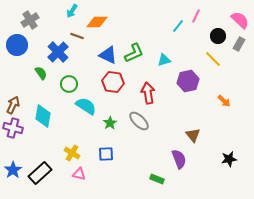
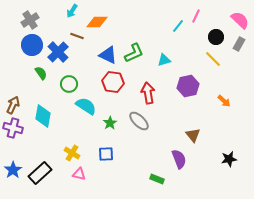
black circle: moved 2 px left, 1 px down
blue circle: moved 15 px right
purple hexagon: moved 5 px down
